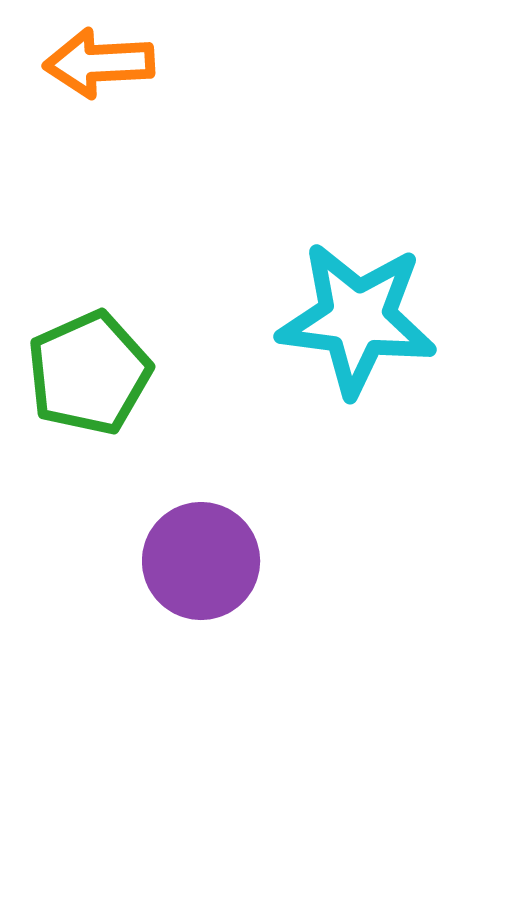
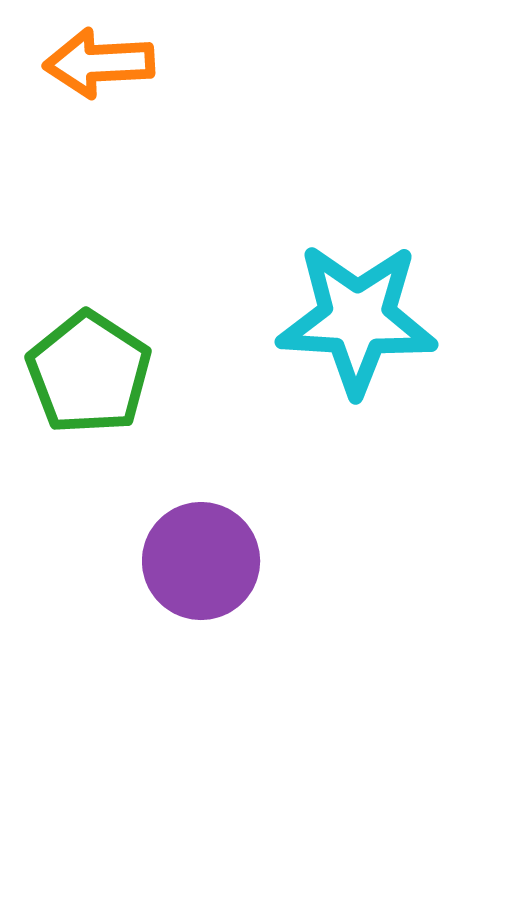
cyan star: rotated 4 degrees counterclockwise
green pentagon: rotated 15 degrees counterclockwise
